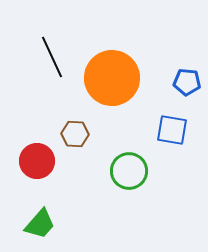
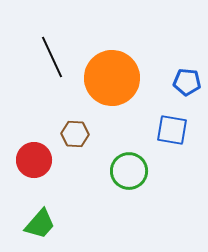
red circle: moved 3 px left, 1 px up
